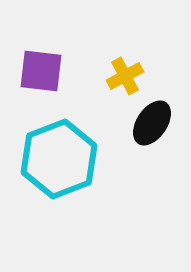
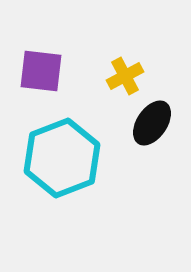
cyan hexagon: moved 3 px right, 1 px up
